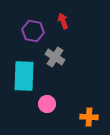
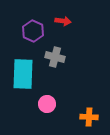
red arrow: rotated 119 degrees clockwise
purple hexagon: rotated 15 degrees clockwise
gray cross: rotated 18 degrees counterclockwise
cyan rectangle: moved 1 px left, 2 px up
